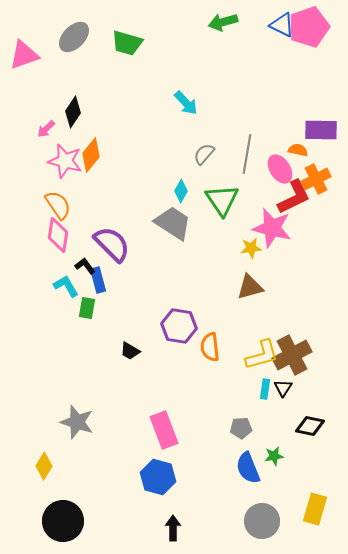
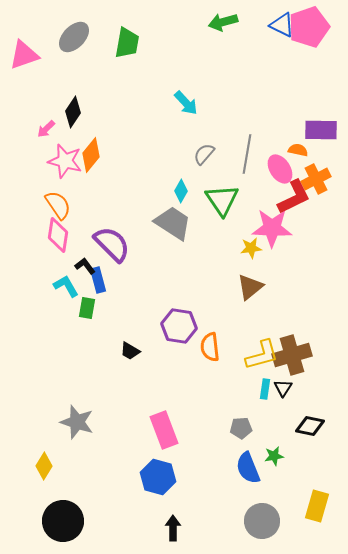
green trapezoid at (127, 43): rotated 96 degrees counterclockwise
pink star at (272, 228): rotated 12 degrees counterclockwise
brown triangle at (250, 287): rotated 24 degrees counterclockwise
brown cross at (292, 355): rotated 12 degrees clockwise
yellow rectangle at (315, 509): moved 2 px right, 3 px up
